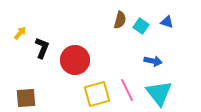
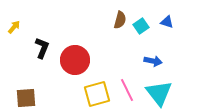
cyan square: rotated 21 degrees clockwise
yellow arrow: moved 6 px left, 6 px up
